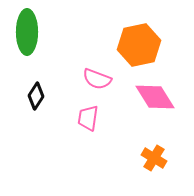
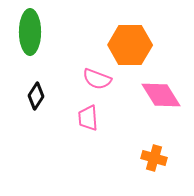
green ellipse: moved 3 px right
orange hexagon: moved 9 px left; rotated 12 degrees clockwise
pink diamond: moved 6 px right, 2 px up
pink trapezoid: rotated 12 degrees counterclockwise
orange cross: rotated 15 degrees counterclockwise
